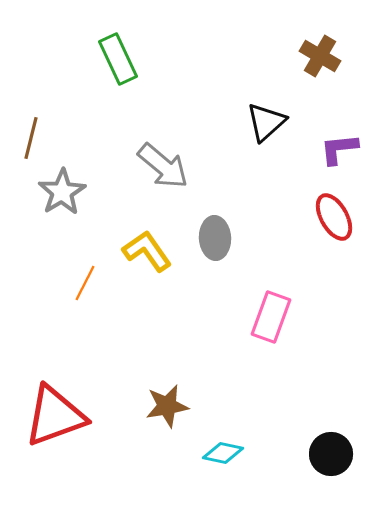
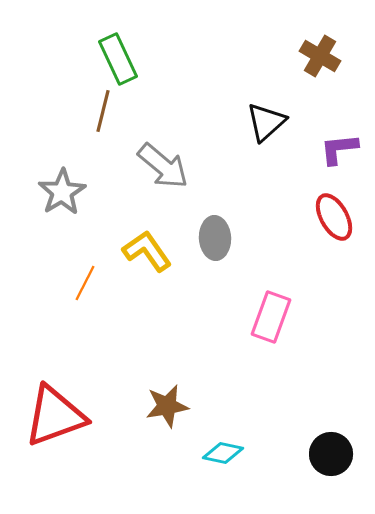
brown line: moved 72 px right, 27 px up
